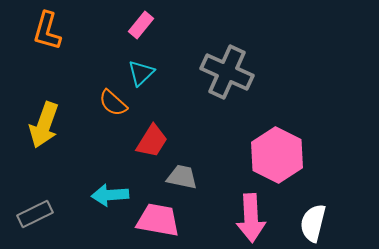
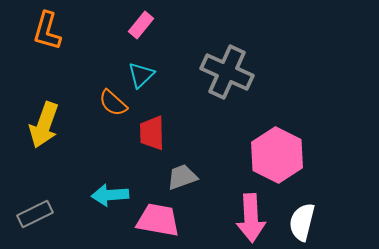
cyan triangle: moved 2 px down
red trapezoid: moved 8 px up; rotated 147 degrees clockwise
gray trapezoid: rotated 32 degrees counterclockwise
white semicircle: moved 11 px left, 1 px up
